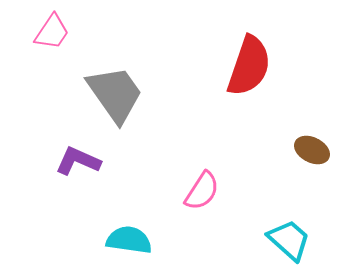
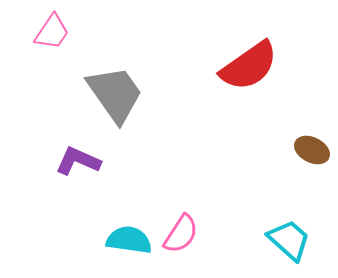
red semicircle: rotated 36 degrees clockwise
pink semicircle: moved 21 px left, 43 px down
